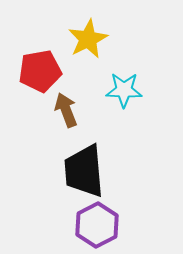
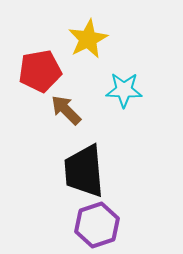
brown arrow: rotated 24 degrees counterclockwise
purple hexagon: rotated 9 degrees clockwise
